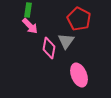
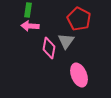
pink arrow: rotated 138 degrees clockwise
